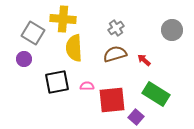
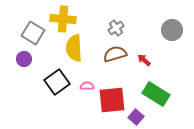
black square: rotated 25 degrees counterclockwise
